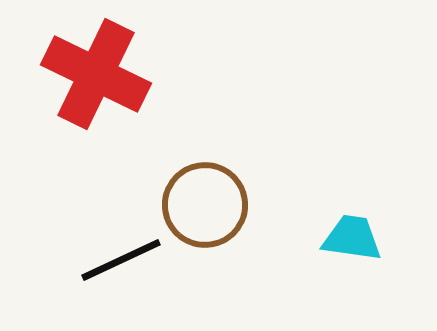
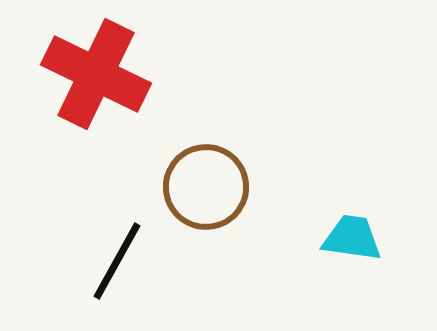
brown circle: moved 1 px right, 18 px up
black line: moved 4 px left, 1 px down; rotated 36 degrees counterclockwise
